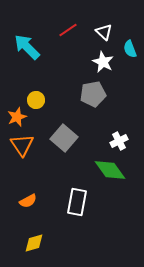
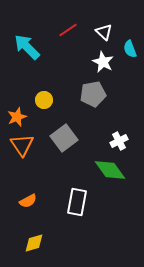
yellow circle: moved 8 px right
gray square: rotated 12 degrees clockwise
